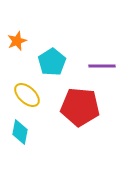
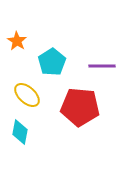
orange star: rotated 18 degrees counterclockwise
